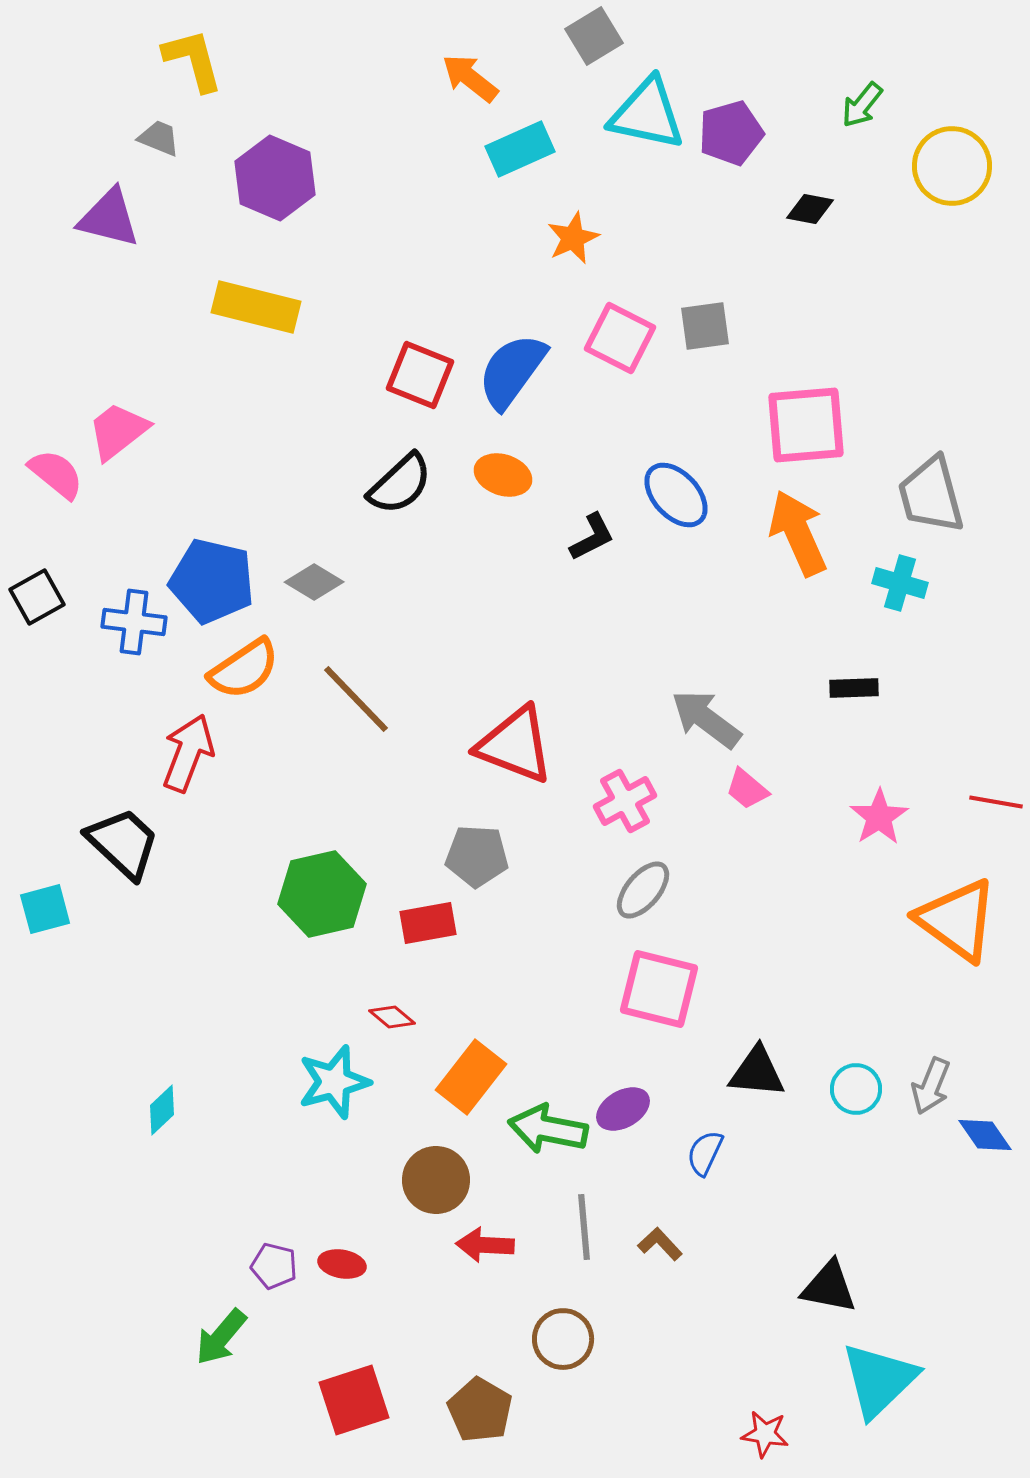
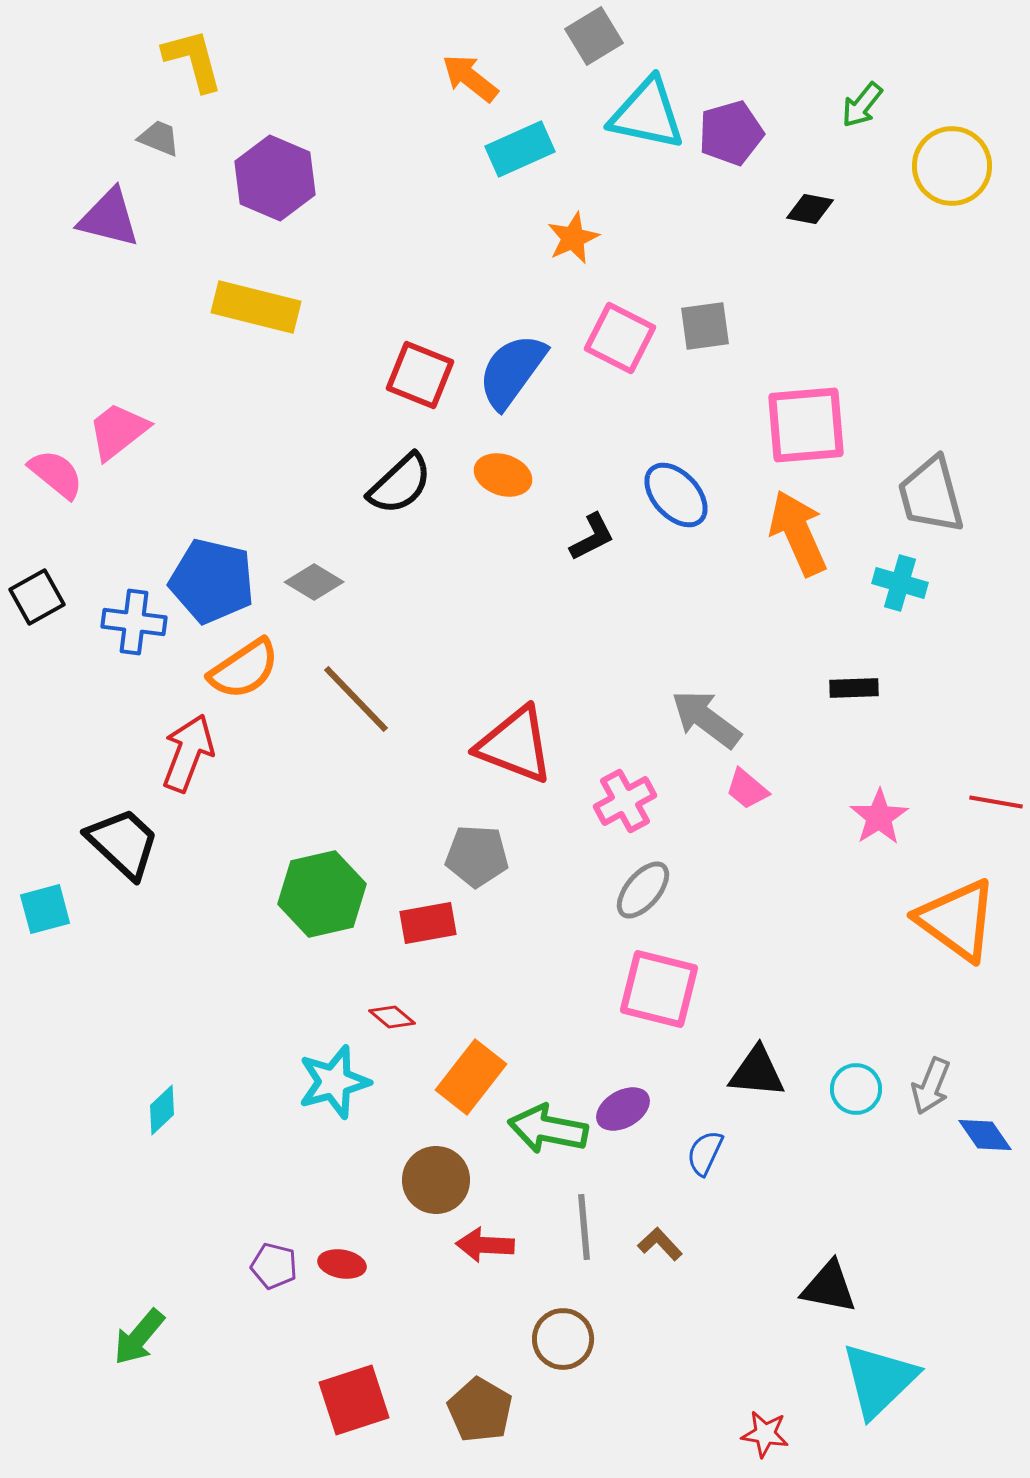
green arrow at (221, 1337): moved 82 px left
